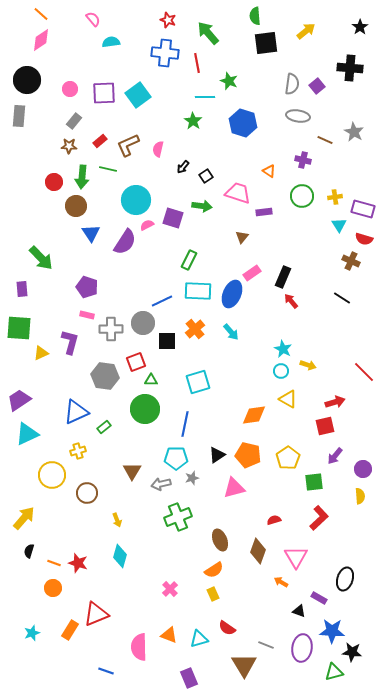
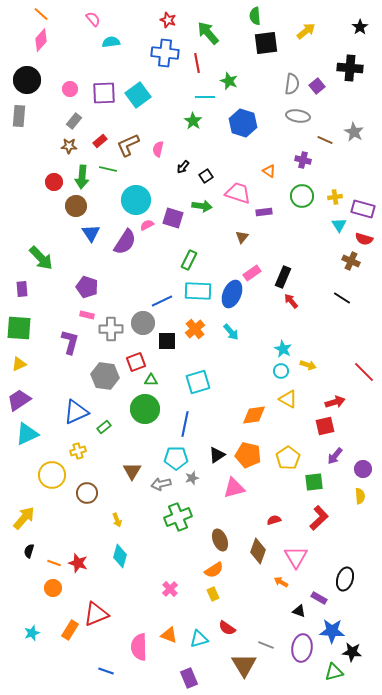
pink diamond at (41, 40): rotated 15 degrees counterclockwise
yellow triangle at (41, 353): moved 22 px left, 11 px down
